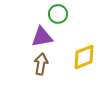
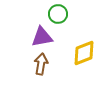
yellow diamond: moved 4 px up
